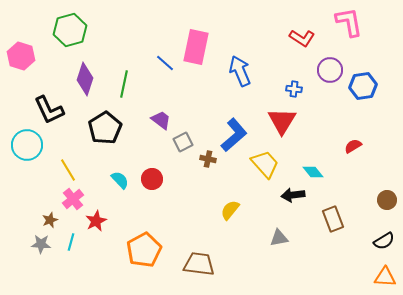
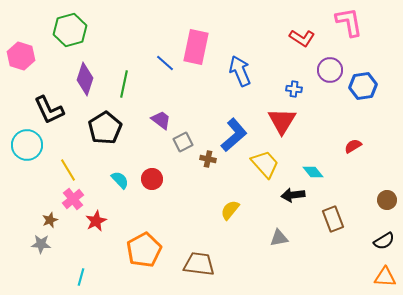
cyan line: moved 10 px right, 35 px down
